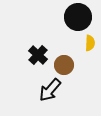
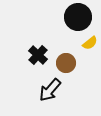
yellow semicircle: rotated 49 degrees clockwise
brown circle: moved 2 px right, 2 px up
